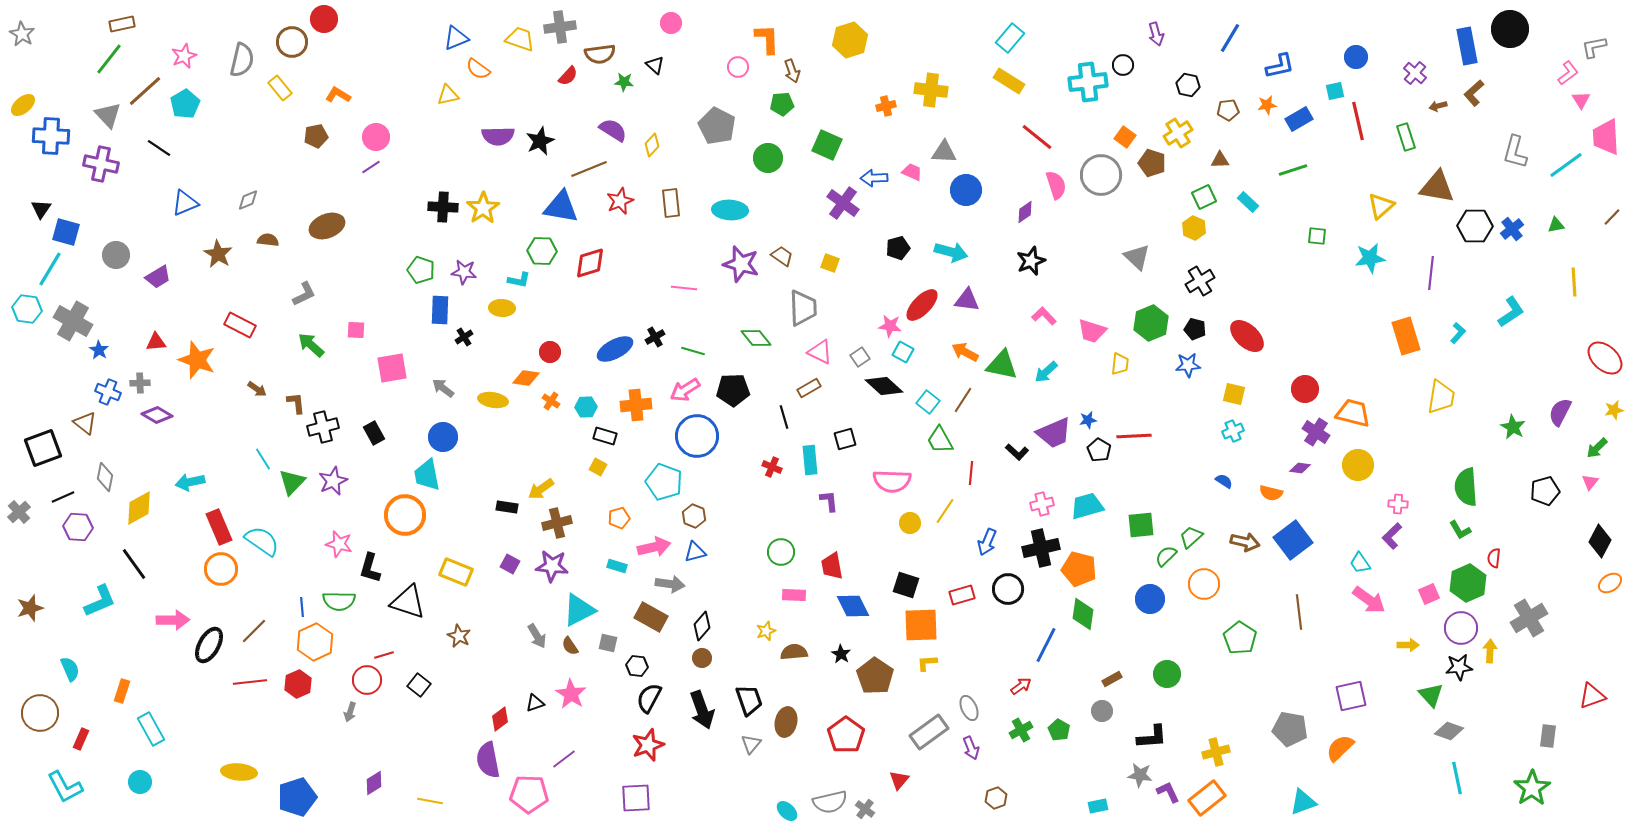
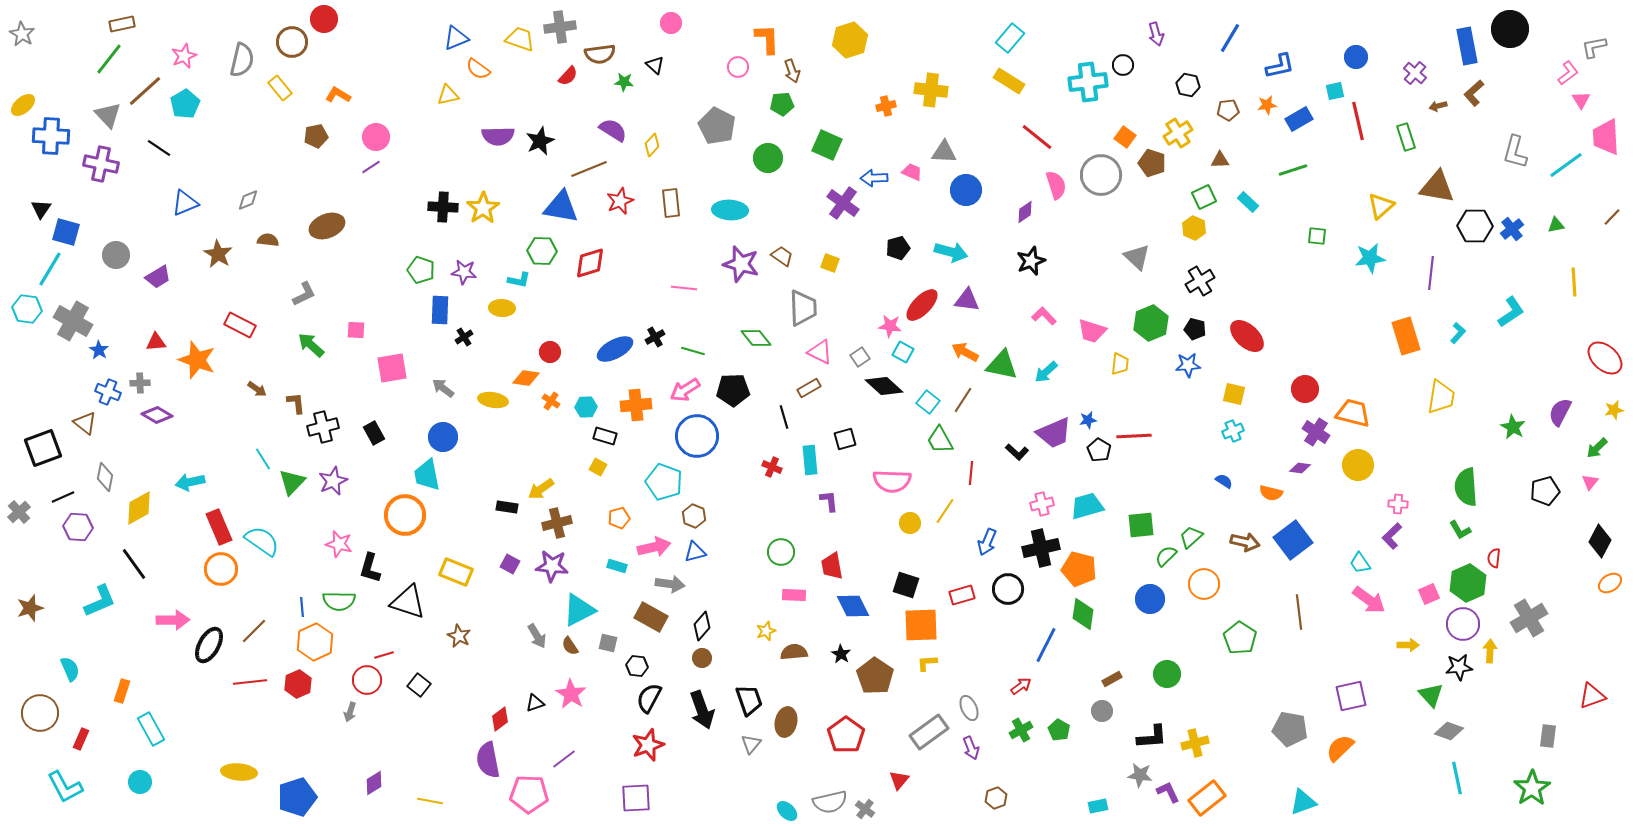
purple circle at (1461, 628): moved 2 px right, 4 px up
yellow cross at (1216, 752): moved 21 px left, 9 px up
